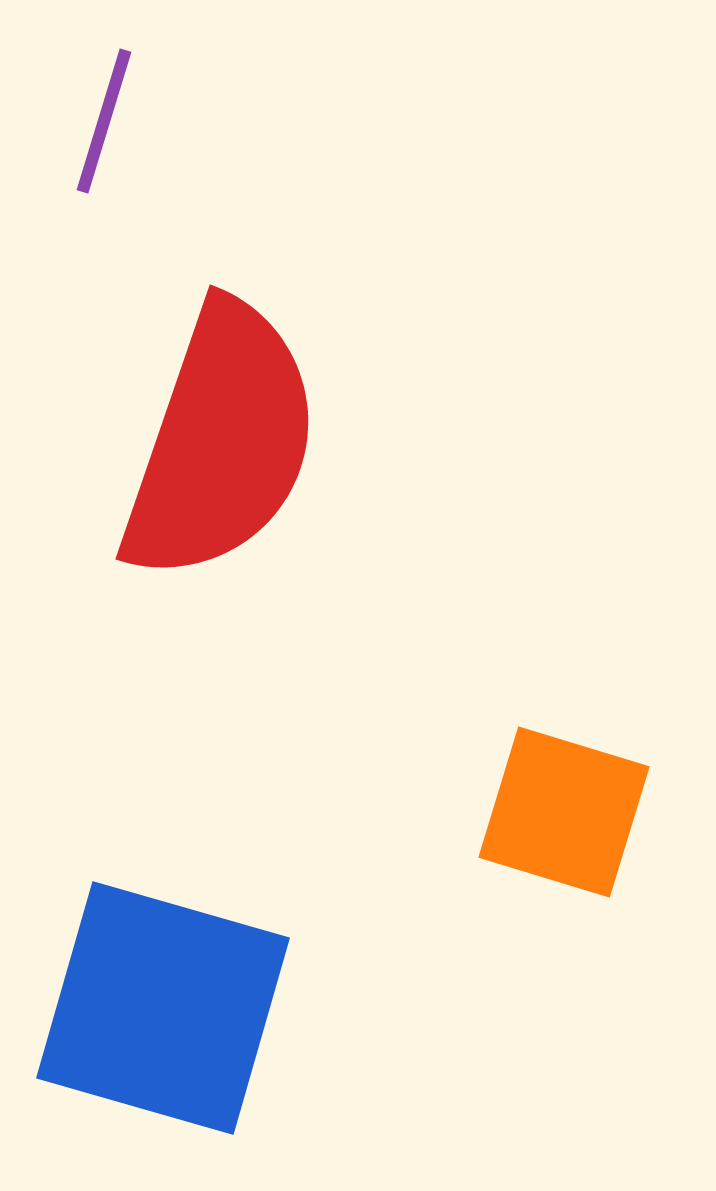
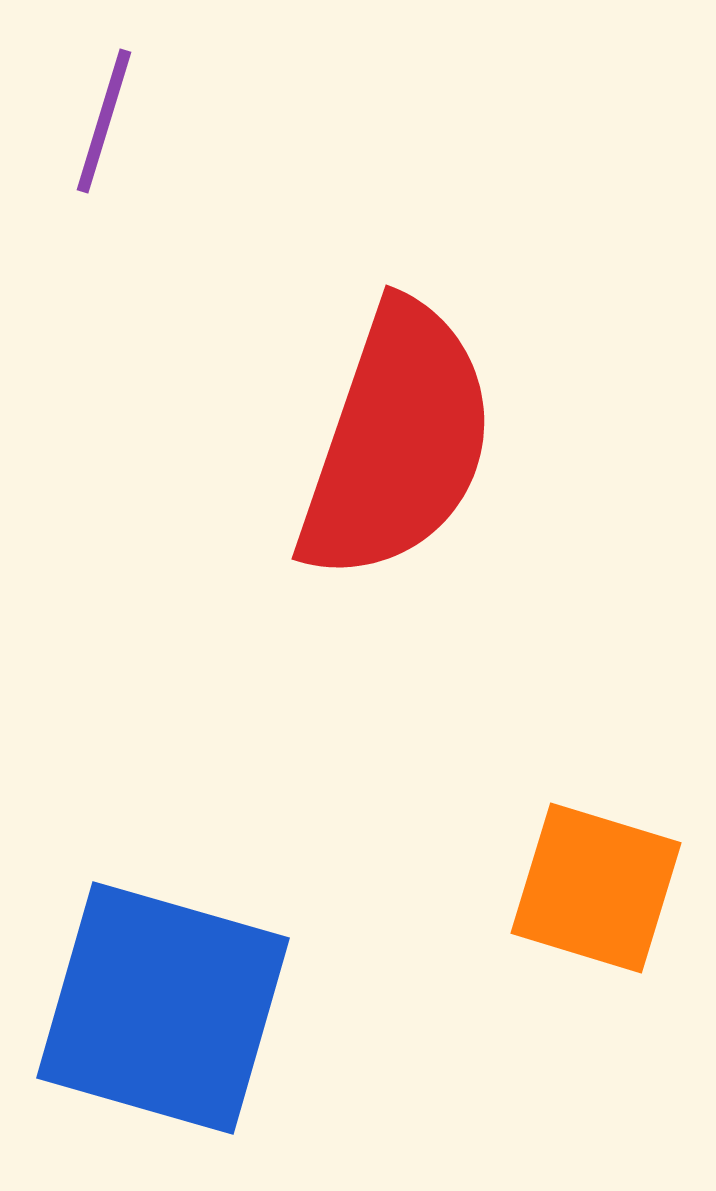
red semicircle: moved 176 px right
orange square: moved 32 px right, 76 px down
